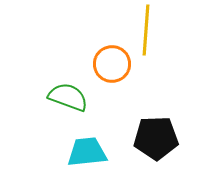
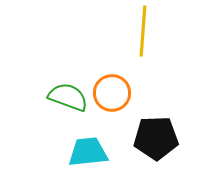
yellow line: moved 3 px left, 1 px down
orange circle: moved 29 px down
cyan trapezoid: moved 1 px right
